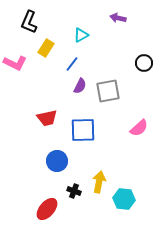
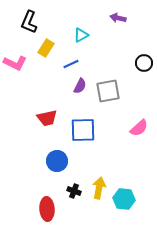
blue line: moved 1 px left; rotated 28 degrees clockwise
yellow arrow: moved 6 px down
red ellipse: rotated 45 degrees counterclockwise
